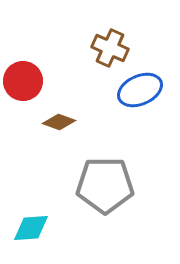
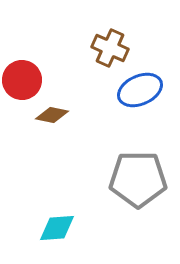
red circle: moved 1 px left, 1 px up
brown diamond: moved 7 px left, 7 px up; rotated 8 degrees counterclockwise
gray pentagon: moved 33 px right, 6 px up
cyan diamond: moved 26 px right
